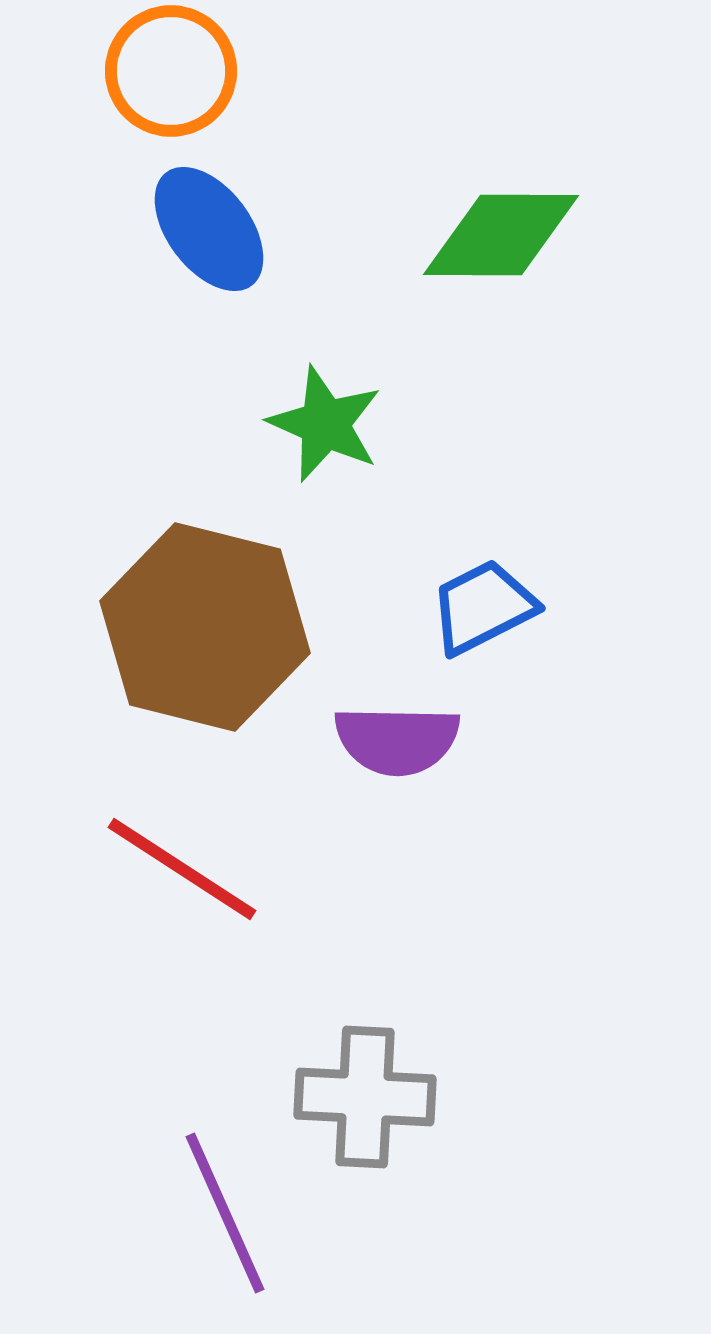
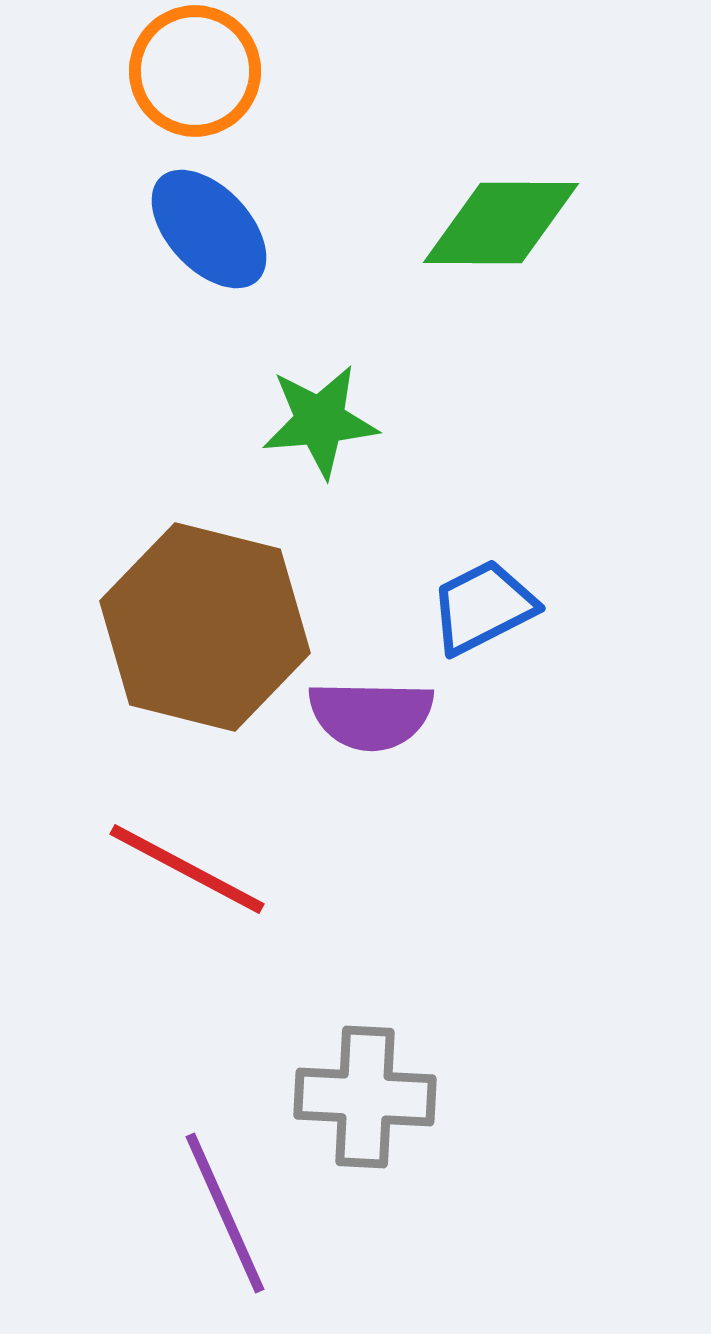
orange circle: moved 24 px right
blue ellipse: rotated 6 degrees counterclockwise
green diamond: moved 12 px up
green star: moved 5 px left, 3 px up; rotated 29 degrees counterclockwise
purple semicircle: moved 26 px left, 25 px up
red line: moved 5 px right; rotated 5 degrees counterclockwise
